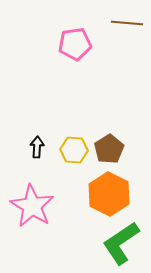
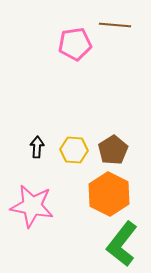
brown line: moved 12 px left, 2 px down
brown pentagon: moved 4 px right, 1 px down
pink star: rotated 21 degrees counterclockwise
green L-shape: moved 1 px right, 1 px down; rotated 18 degrees counterclockwise
